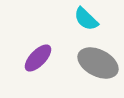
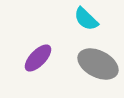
gray ellipse: moved 1 px down
